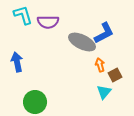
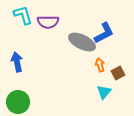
brown square: moved 3 px right, 2 px up
green circle: moved 17 px left
